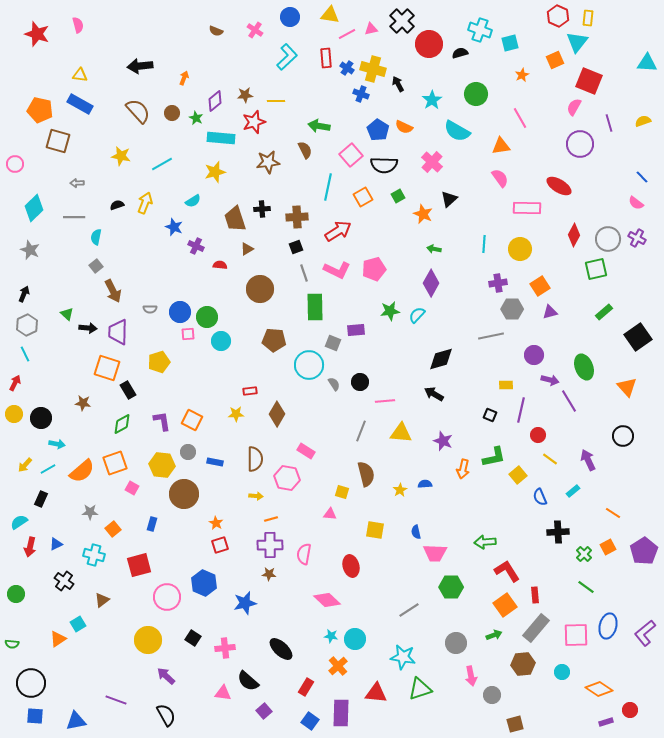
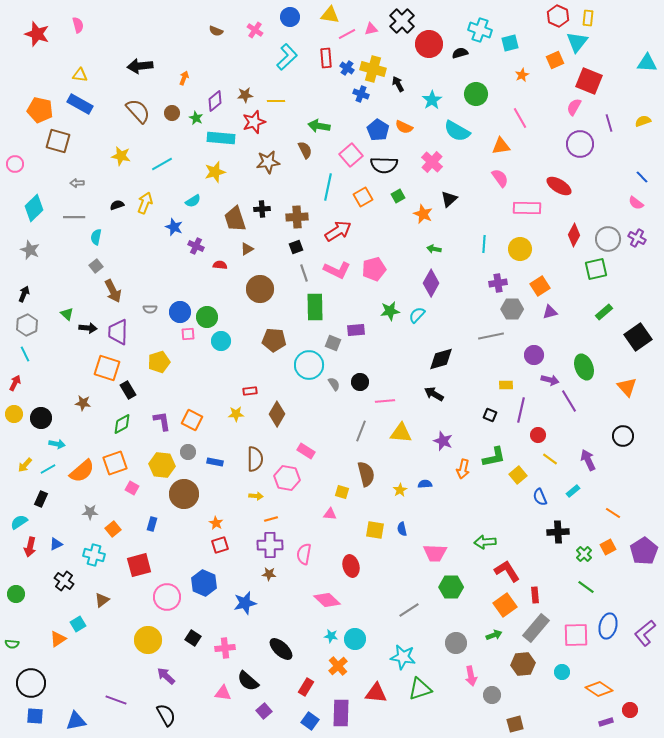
blue semicircle at (416, 532): moved 14 px left, 3 px up
